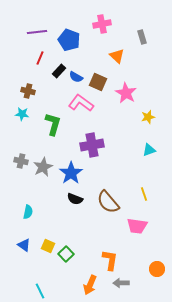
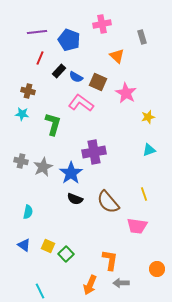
purple cross: moved 2 px right, 7 px down
